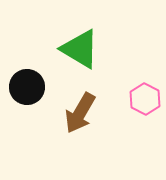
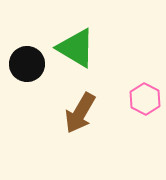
green triangle: moved 4 px left, 1 px up
black circle: moved 23 px up
